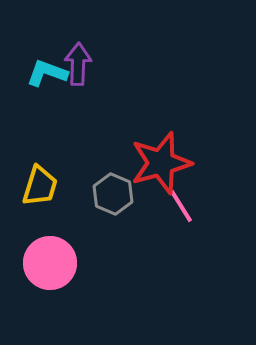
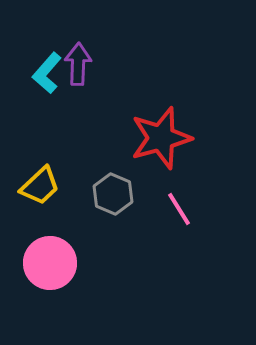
cyan L-shape: rotated 69 degrees counterclockwise
red star: moved 25 px up
yellow trapezoid: rotated 30 degrees clockwise
pink line: moved 2 px left, 3 px down
